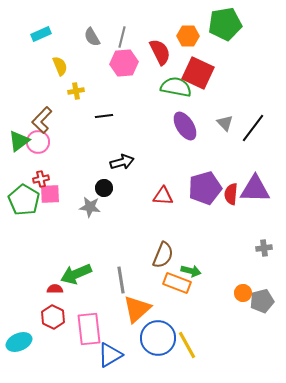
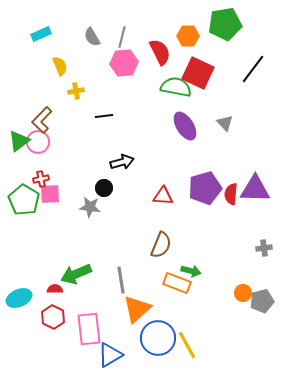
black line at (253, 128): moved 59 px up
brown semicircle at (163, 255): moved 2 px left, 10 px up
cyan ellipse at (19, 342): moved 44 px up
